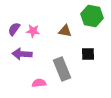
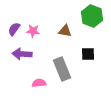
green hexagon: rotated 10 degrees clockwise
